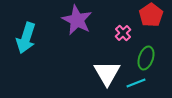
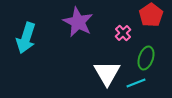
purple star: moved 1 px right, 2 px down
